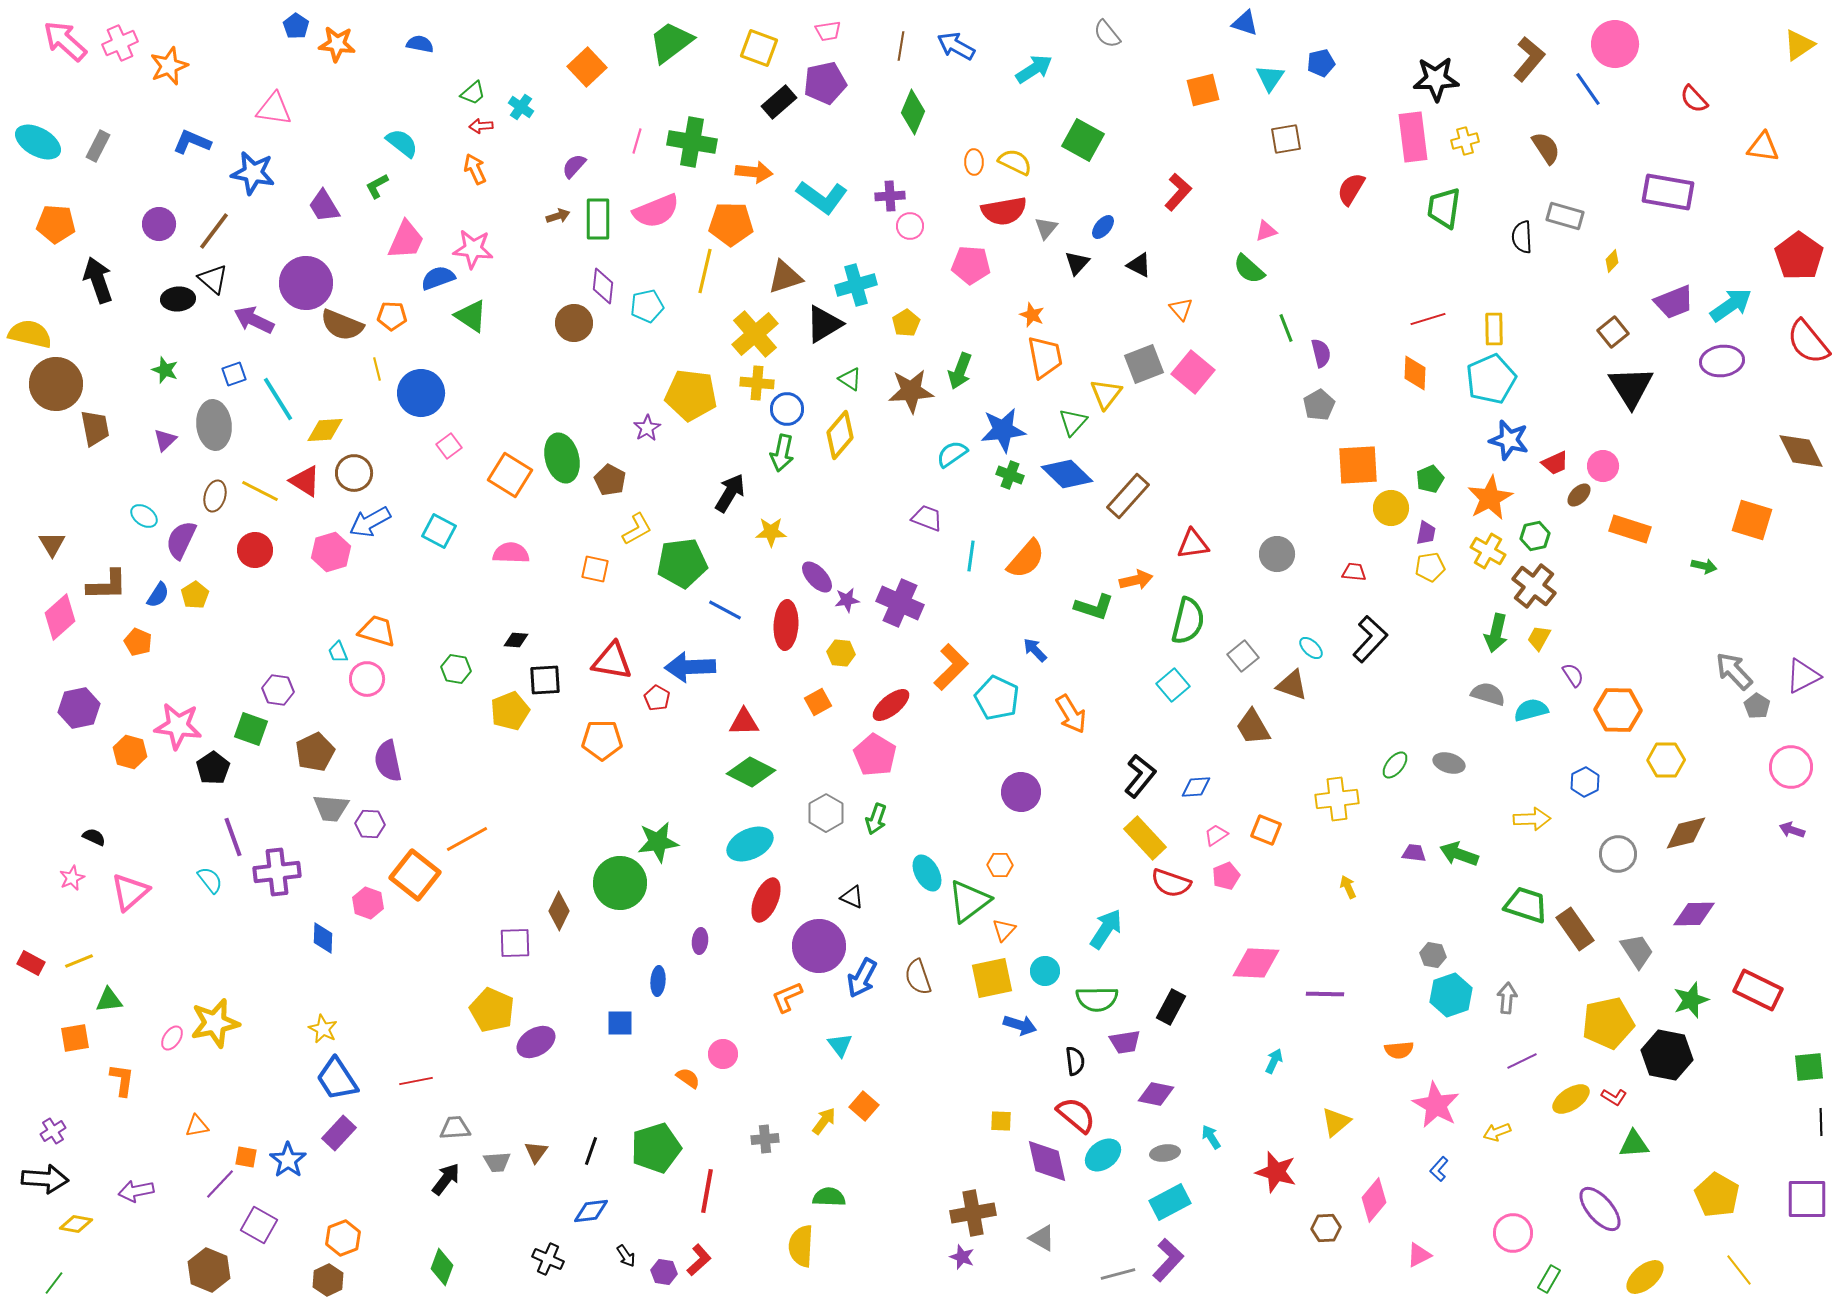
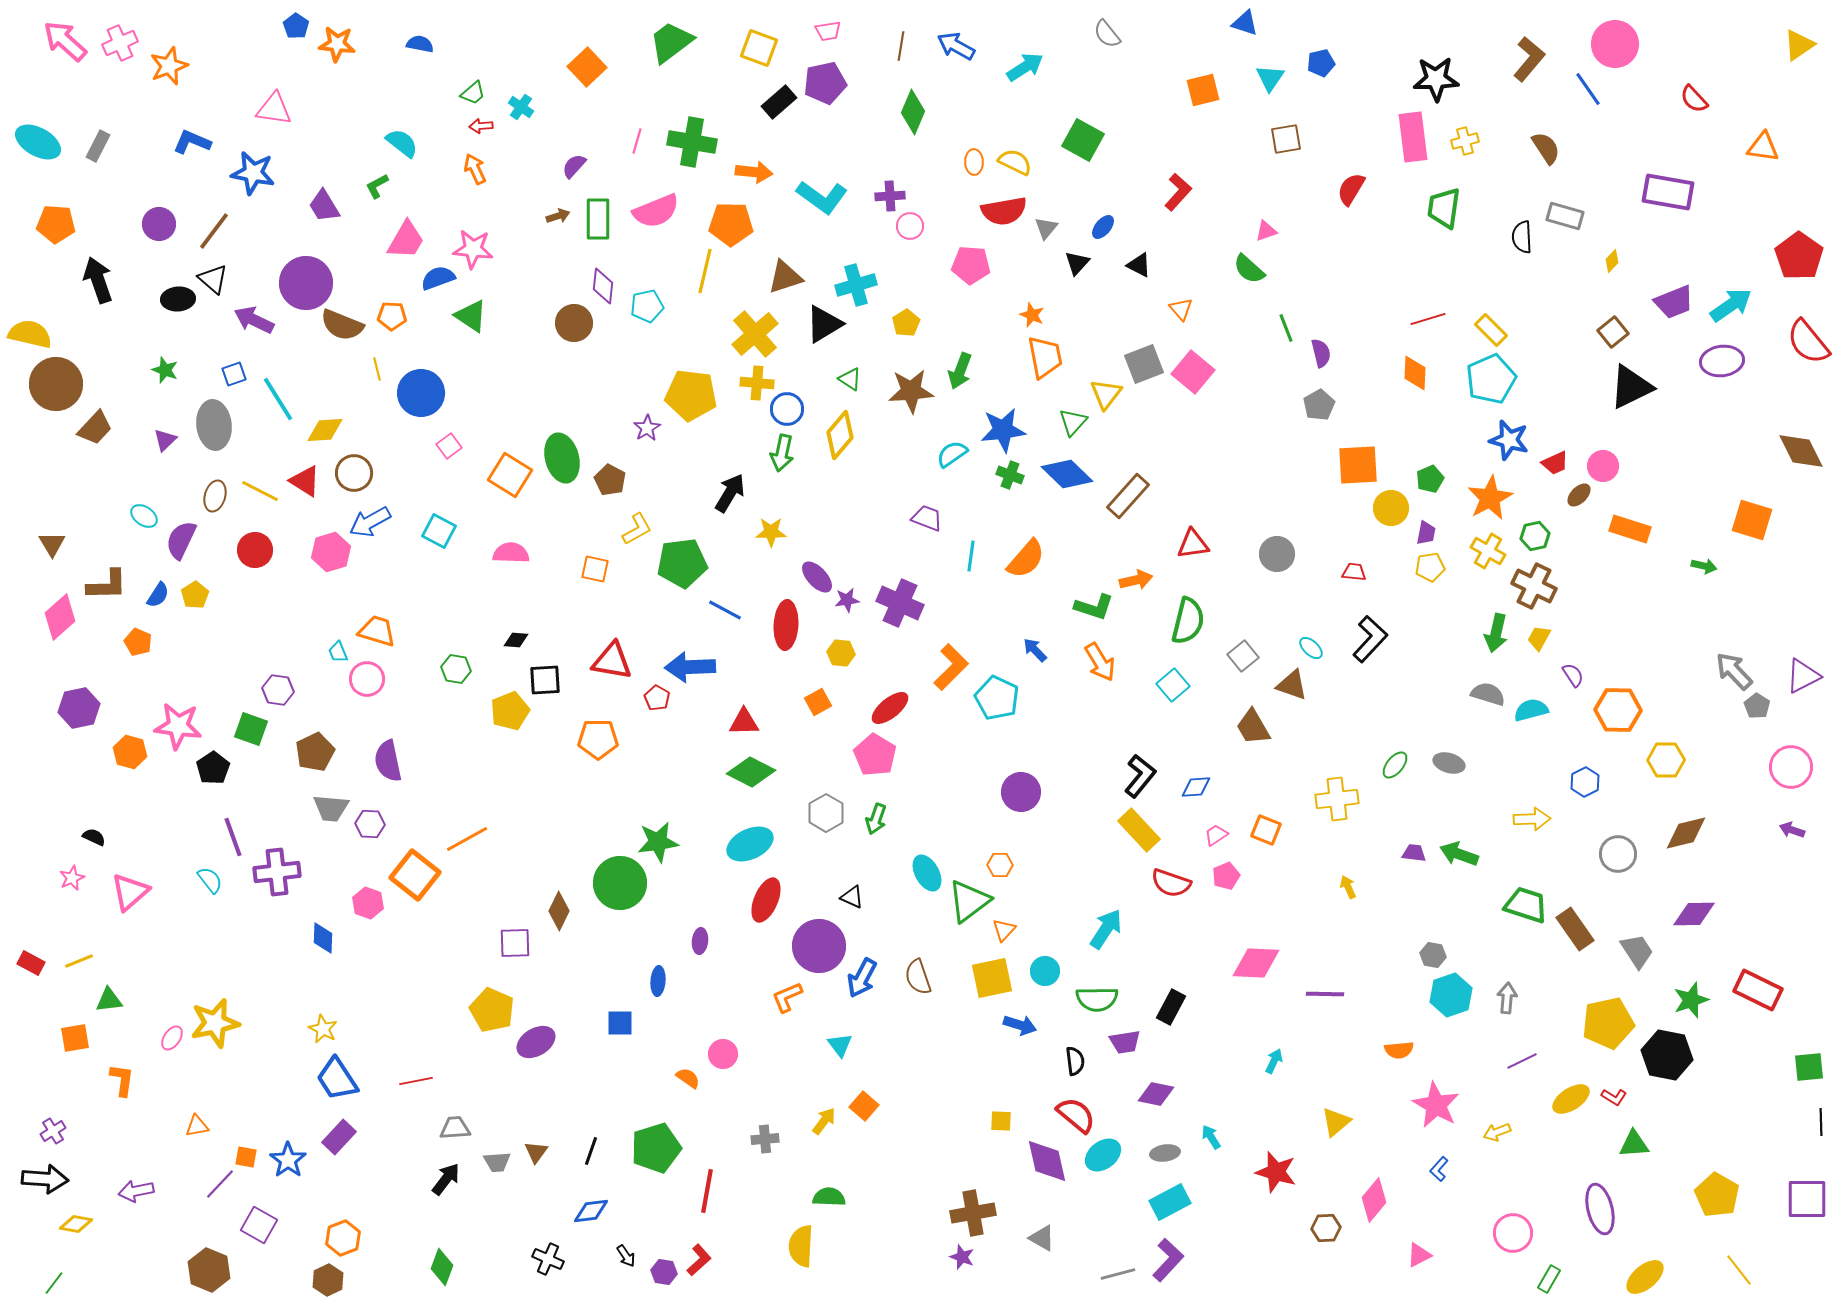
cyan arrow at (1034, 69): moved 9 px left, 2 px up
pink trapezoid at (406, 240): rotated 6 degrees clockwise
yellow rectangle at (1494, 329): moved 3 px left, 1 px down; rotated 44 degrees counterclockwise
black triangle at (1631, 387): rotated 36 degrees clockwise
brown trapezoid at (95, 428): rotated 54 degrees clockwise
brown cross at (1534, 586): rotated 12 degrees counterclockwise
red ellipse at (891, 705): moved 1 px left, 3 px down
orange arrow at (1071, 714): moved 29 px right, 52 px up
orange pentagon at (602, 740): moved 4 px left, 1 px up
yellow rectangle at (1145, 838): moved 6 px left, 8 px up
purple rectangle at (339, 1133): moved 4 px down
purple ellipse at (1600, 1209): rotated 27 degrees clockwise
